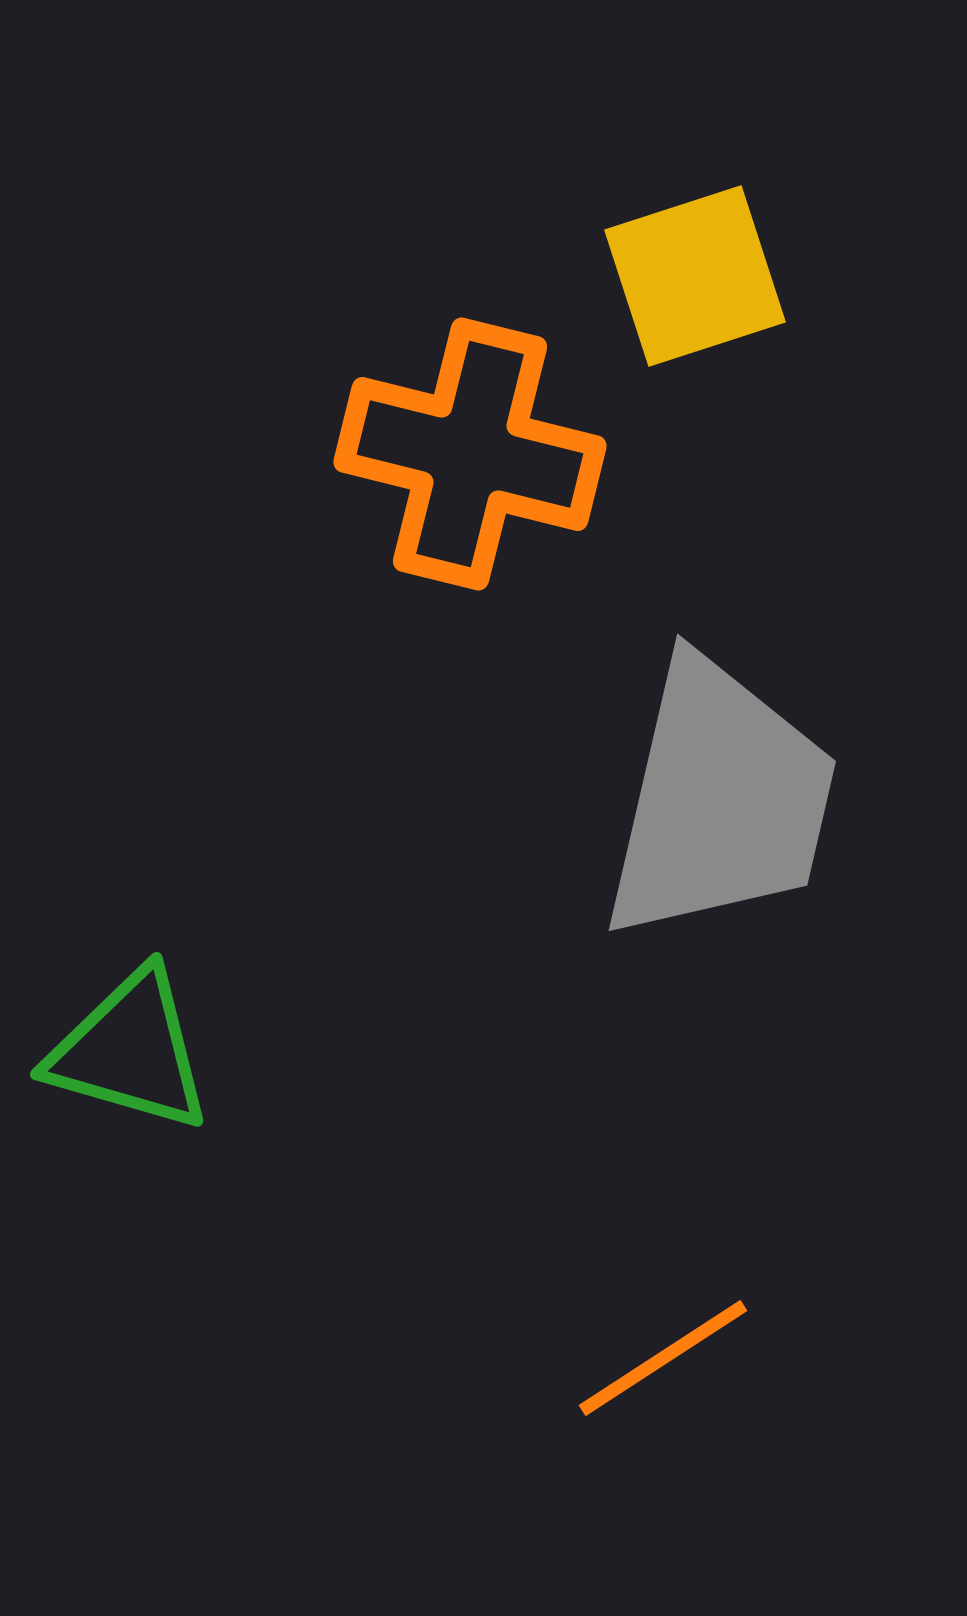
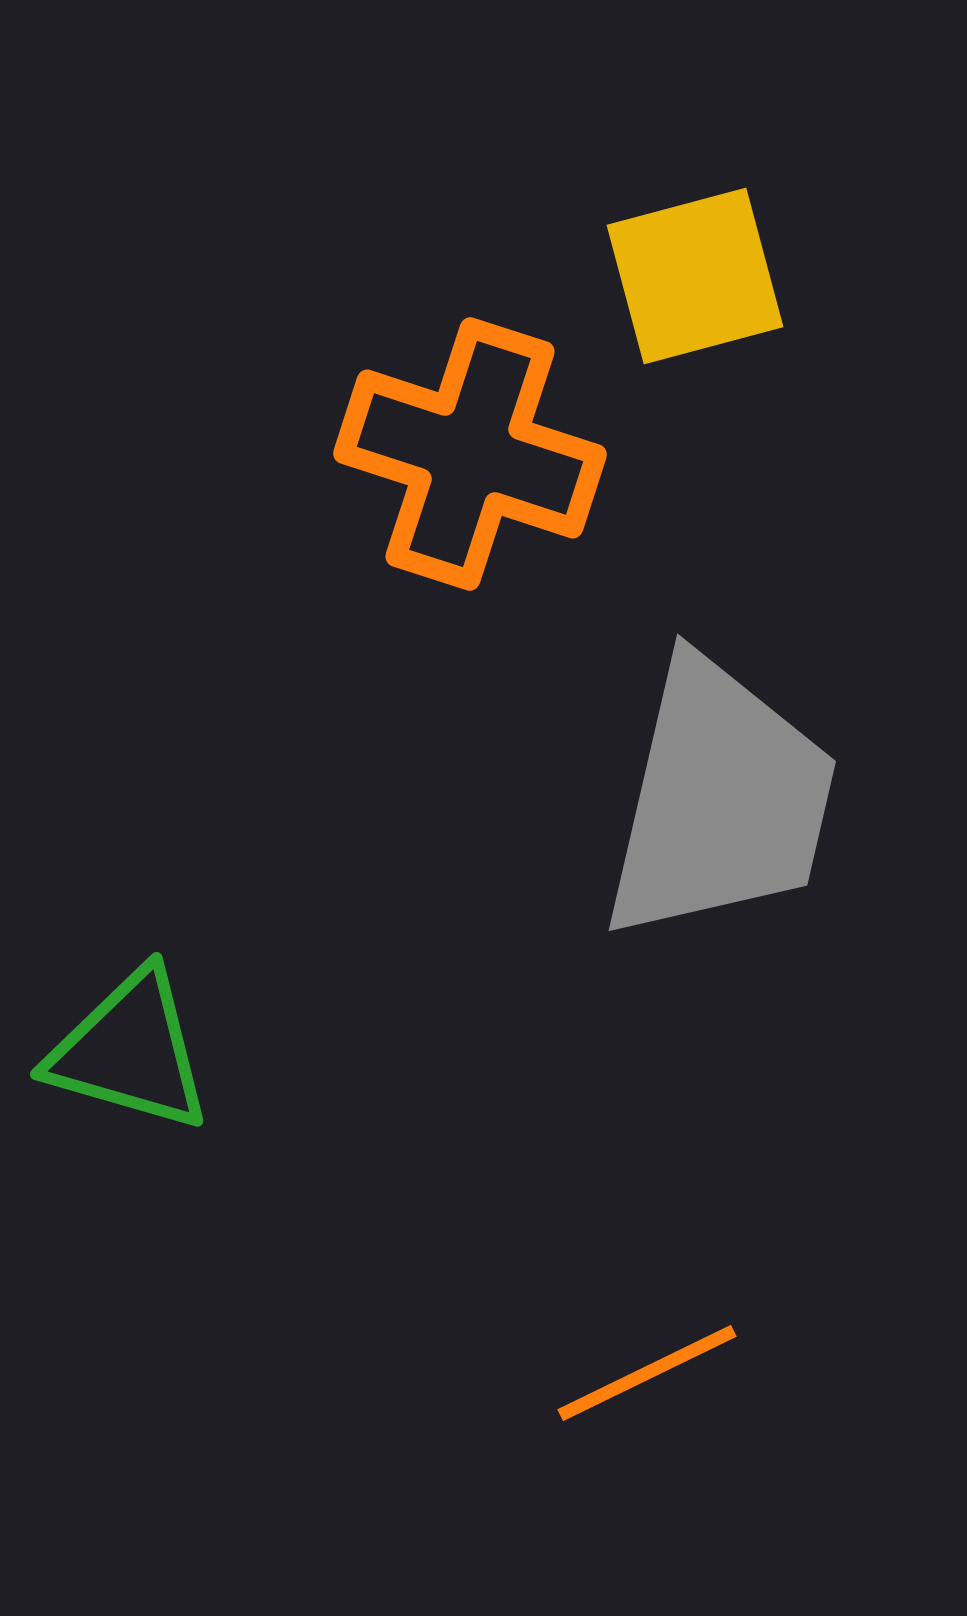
yellow square: rotated 3 degrees clockwise
orange cross: rotated 4 degrees clockwise
orange line: moved 16 px left, 15 px down; rotated 7 degrees clockwise
